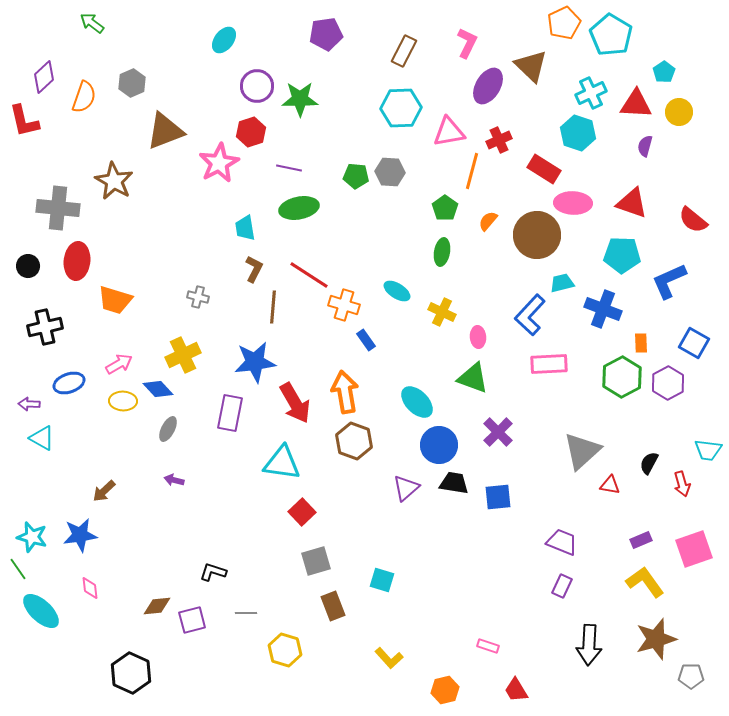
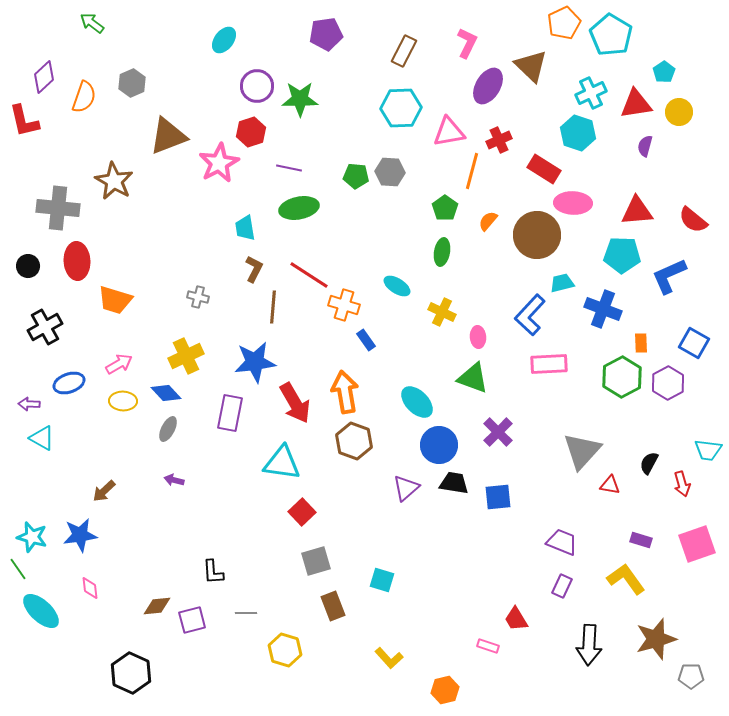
red triangle at (636, 104): rotated 12 degrees counterclockwise
brown triangle at (165, 131): moved 3 px right, 5 px down
red triangle at (632, 203): moved 5 px right, 8 px down; rotated 24 degrees counterclockwise
red ellipse at (77, 261): rotated 9 degrees counterclockwise
blue L-shape at (669, 281): moved 5 px up
cyan ellipse at (397, 291): moved 5 px up
black cross at (45, 327): rotated 16 degrees counterclockwise
yellow cross at (183, 355): moved 3 px right, 1 px down
blue diamond at (158, 389): moved 8 px right, 4 px down
gray triangle at (582, 451): rotated 6 degrees counterclockwise
purple rectangle at (641, 540): rotated 40 degrees clockwise
pink square at (694, 549): moved 3 px right, 5 px up
black L-shape at (213, 572): rotated 112 degrees counterclockwise
yellow L-shape at (645, 582): moved 19 px left, 3 px up
red trapezoid at (516, 690): moved 71 px up
